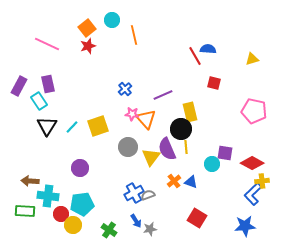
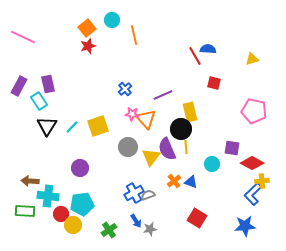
pink line at (47, 44): moved 24 px left, 7 px up
purple square at (225, 153): moved 7 px right, 5 px up
green cross at (109, 230): rotated 21 degrees clockwise
